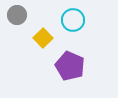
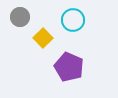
gray circle: moved 3 px right, 2 px down
purple pentagon: moved 1 px left, 1 px down
